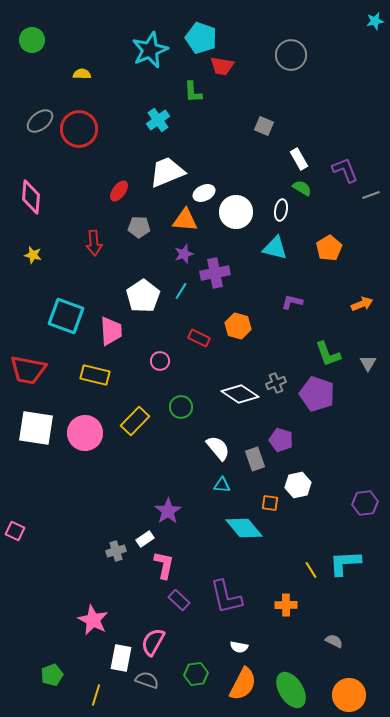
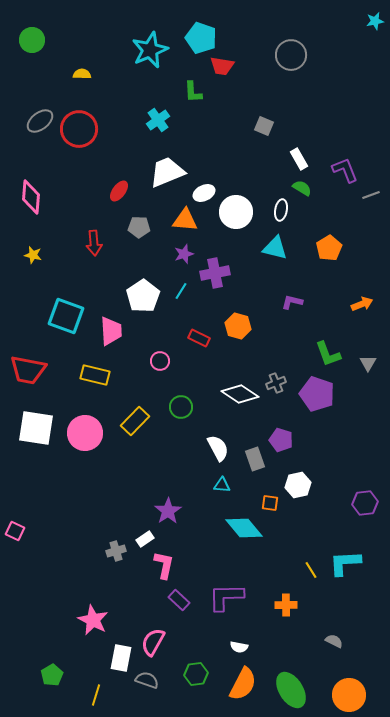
white semicircle at (218, 448): rotated 12 degrees clockwise
purple L-shape at (226, 597): rotated 102 degrees clockwise
green pentagon at (52, 675): rotated 10 degrees counterclockwise
